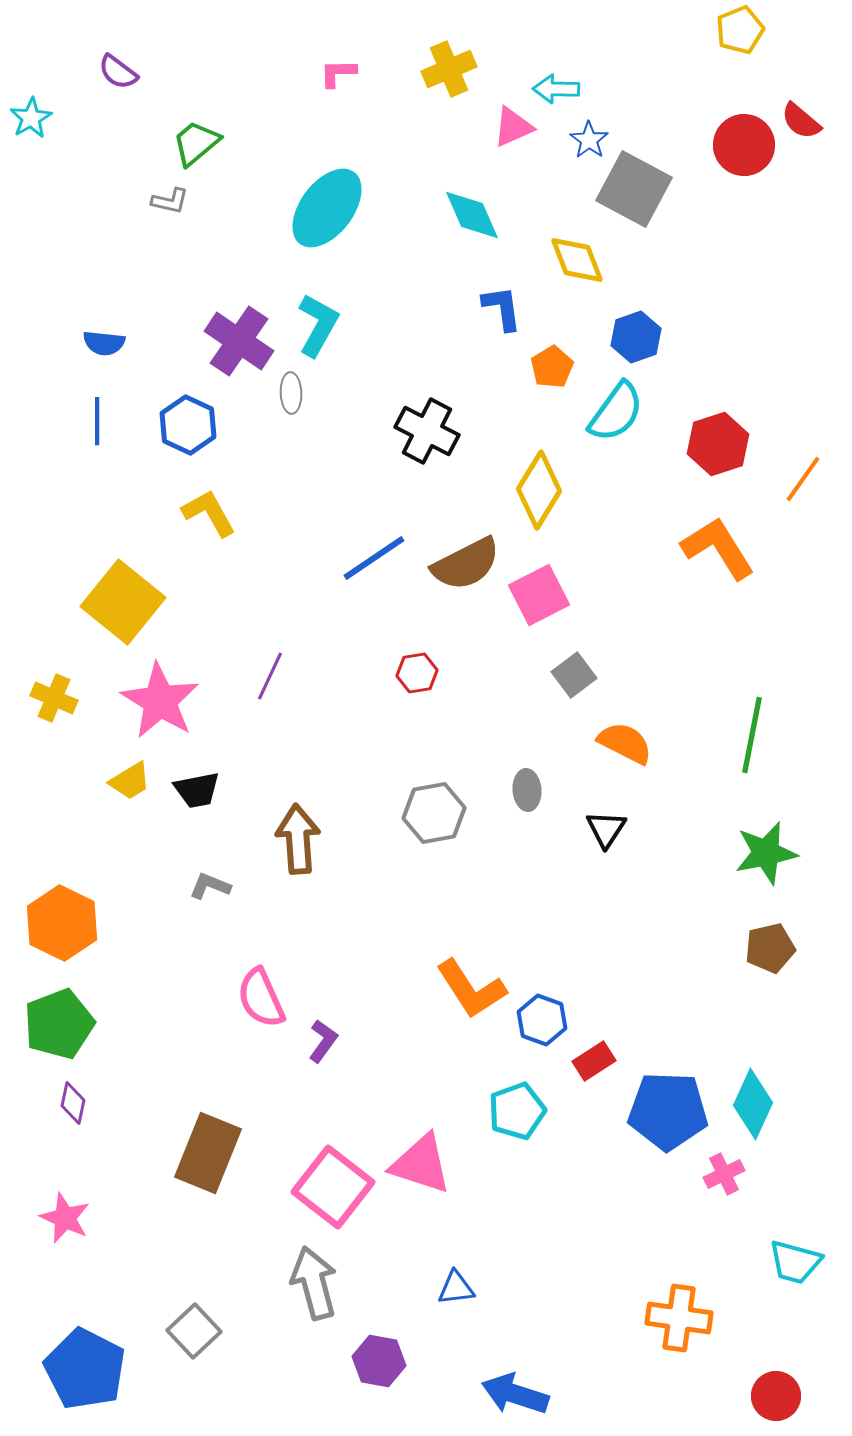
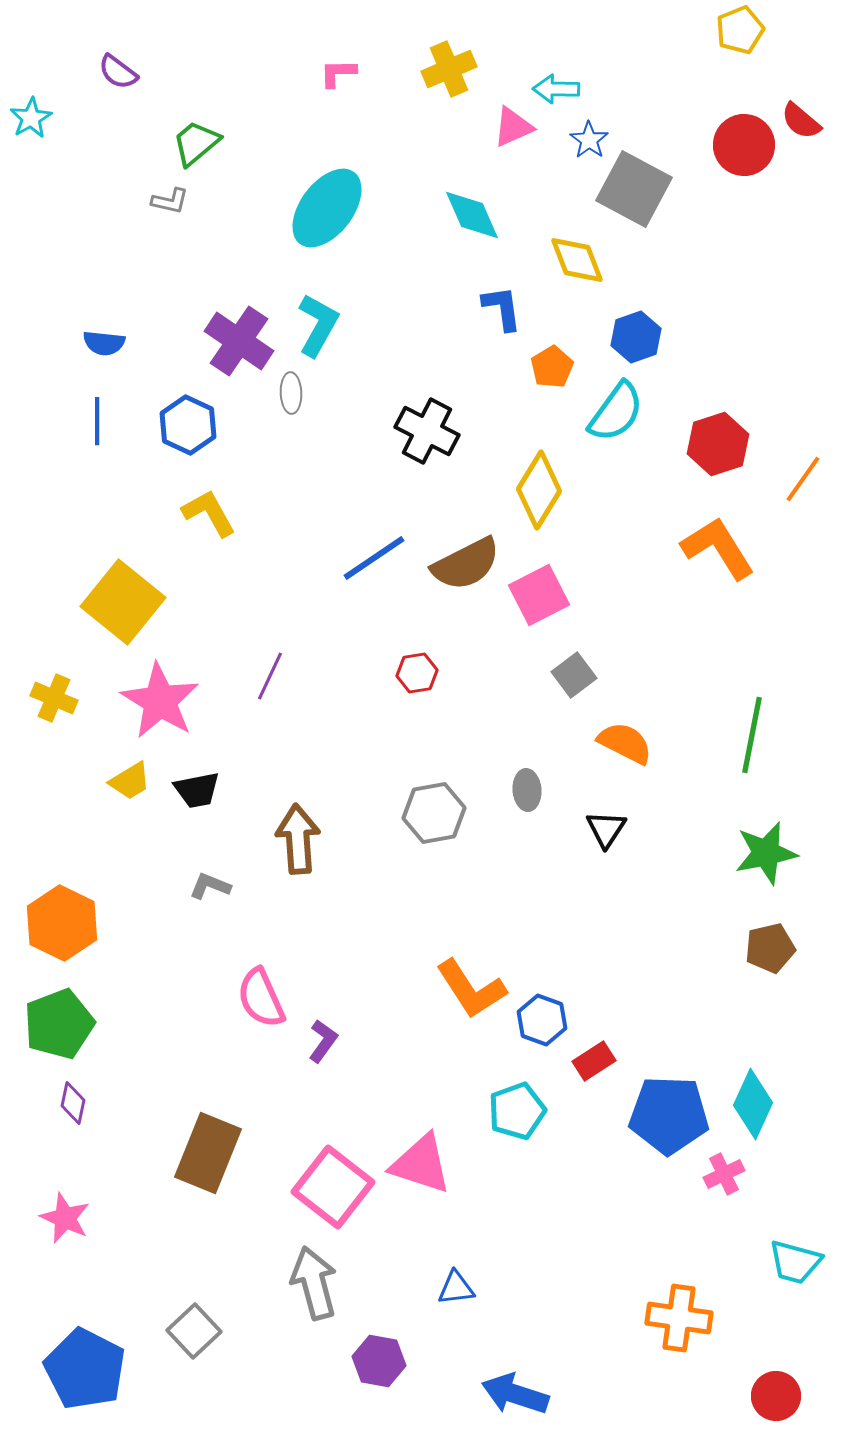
blue pentagon at (668, 1111): moved 1 px right, 4 px down
